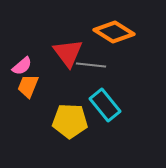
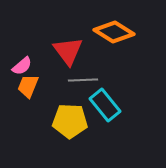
red triangle: moved 2 px up
gray line: moved 8 px left, 15 px down; rotated 8 degrees counterclockwise
